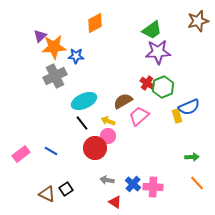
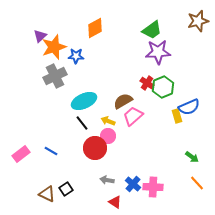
orange diamond: moved 5 px down
orange star: rotated 15 degrees counterclockwise
pink trapezoid: moved 6 px left
green arrow: rotated 40 degrees clockwise
